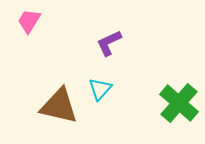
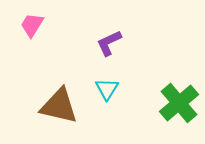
pink trapezoid: moved 3 px right, 4 px down
cyan triangle: moved 7 px right; rotated 10 degrees counterclockwise
green cross: rotated 9 degrees clockwise
